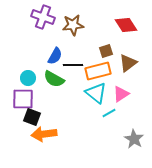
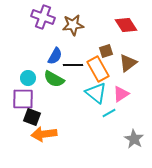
orange rectangle: moved 2 px up; rotated 75 degrees clockwise
